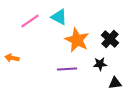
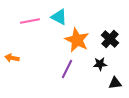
pink line: rotated 24 degrees clockwise
purple line: rotated 60 degrees counterclockwise
